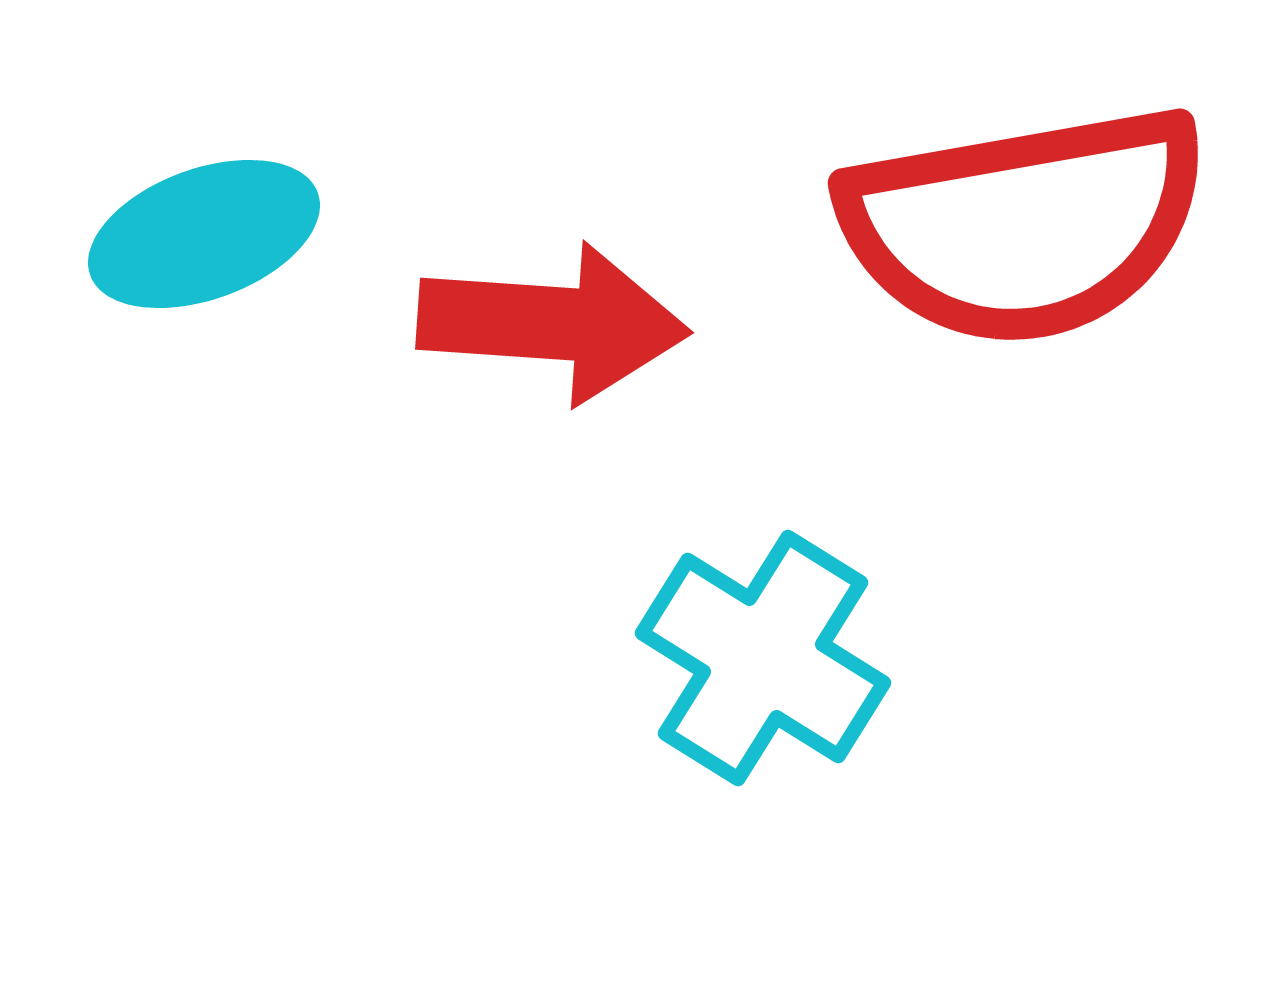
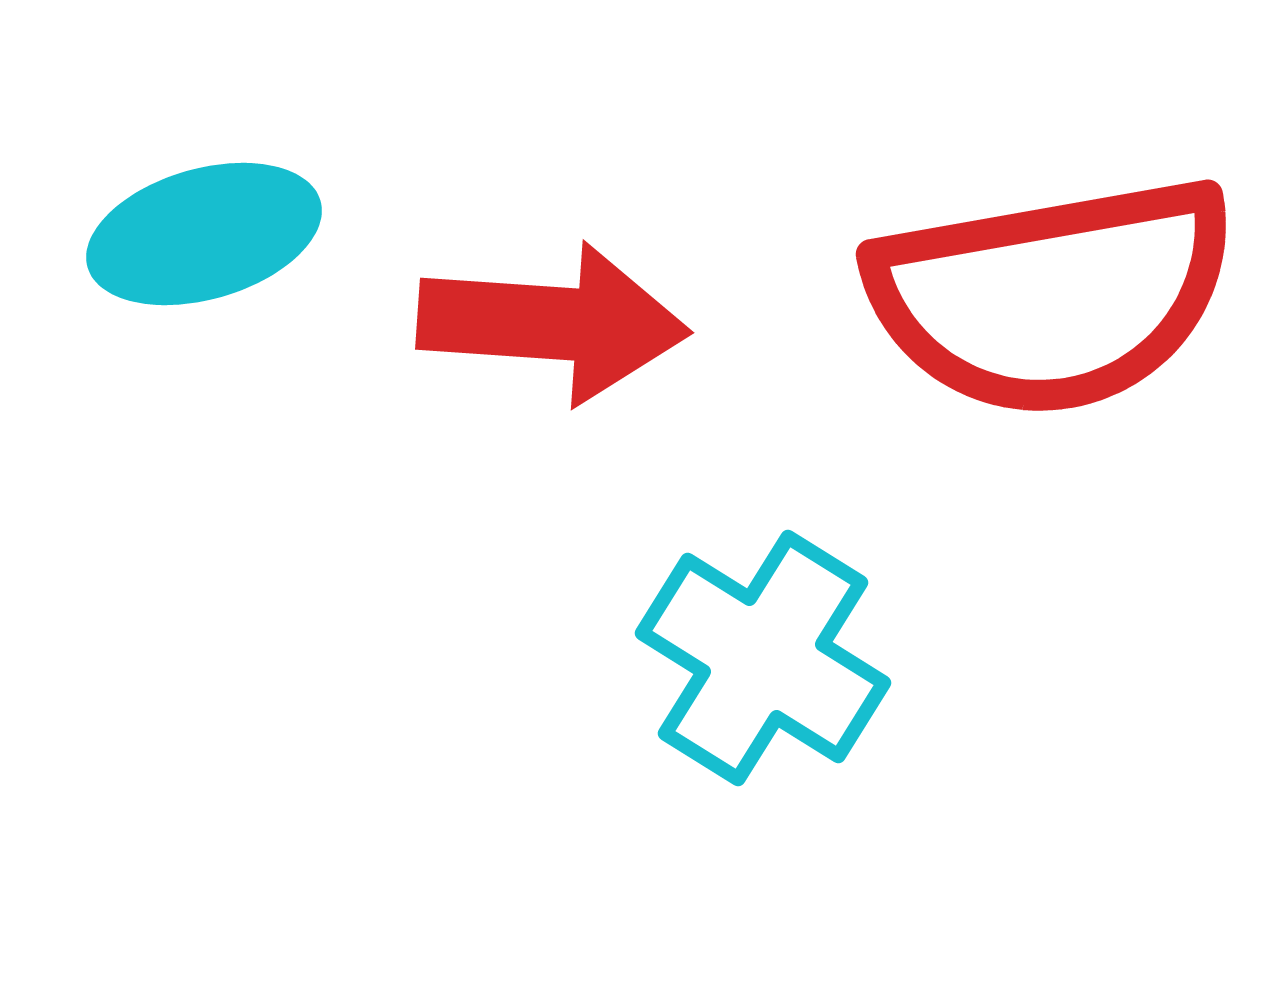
red semicircle: moved 28 px right, 71 px down
cyan ellipse: rotated 4 degrees clockwise
